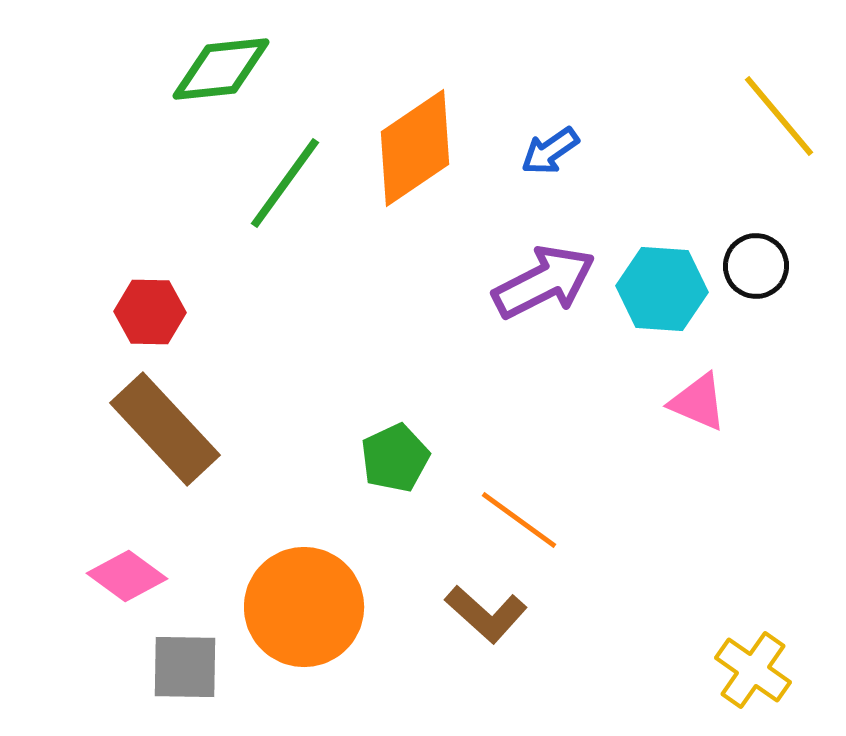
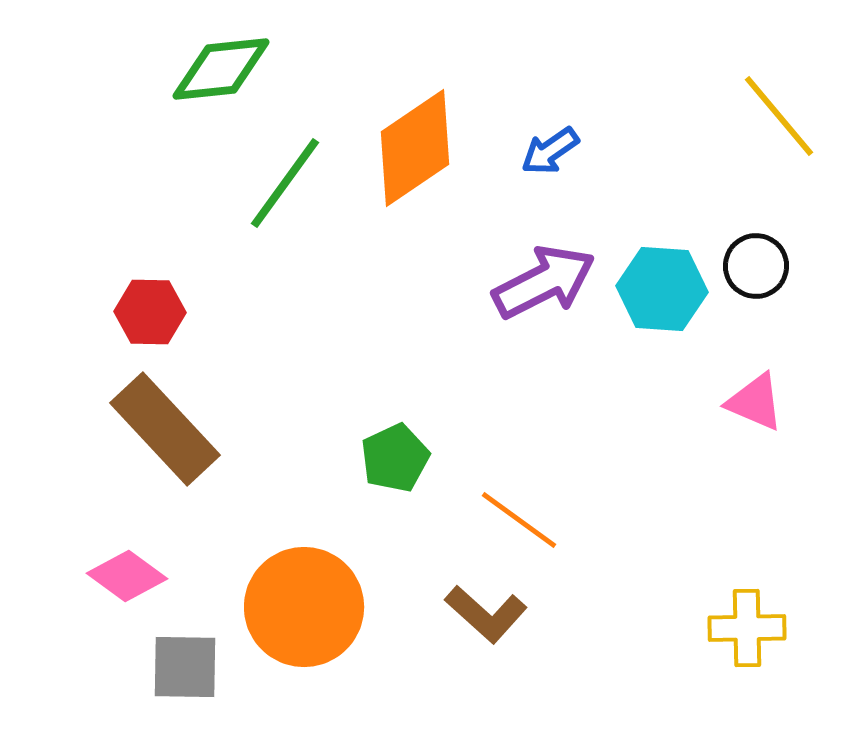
pink triangle: moved 57 px right
yellow cross: moved 6 px left, 42 px up; rotated 36 degrees counterclockwise
